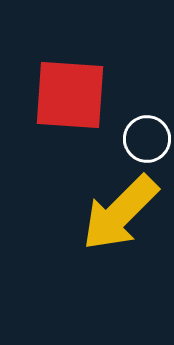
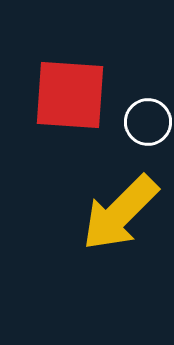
white circle: moved 1 px right, 17 px up
